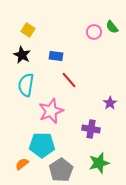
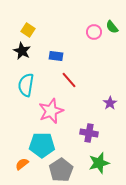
black star: moved 4 px up
purple cross: moved 2 px left, 4 px down
